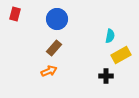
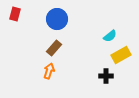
cyan semicircle: rotated 40 degrees clockwise
orange arrow: rotated 49 degrees counterclockwise
